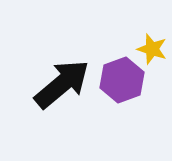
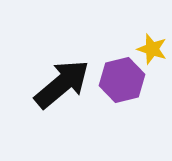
purple hexagon: rotated 6 degrees clockwise
